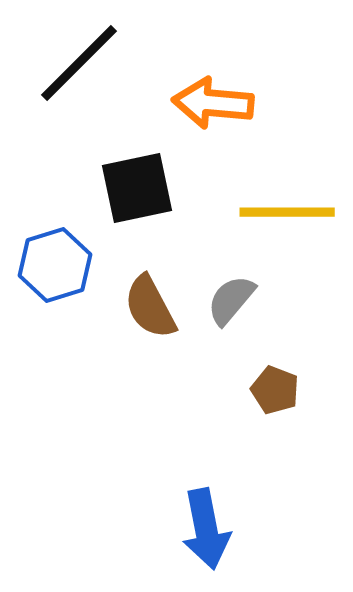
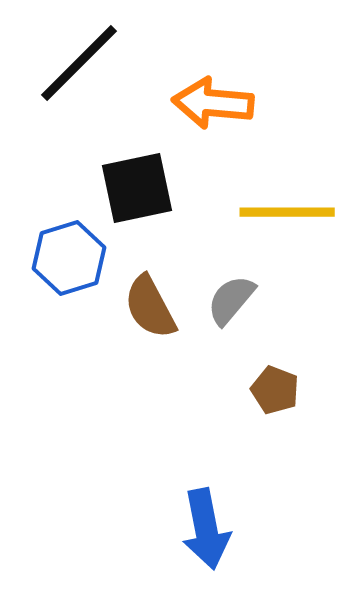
blue hexagon: moved 14 px right, 7 px up
